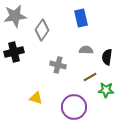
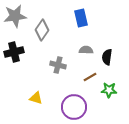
green star: moved 3 px right
